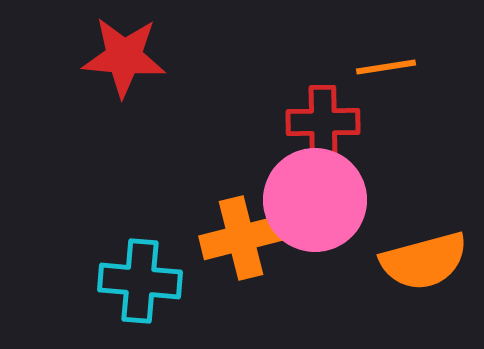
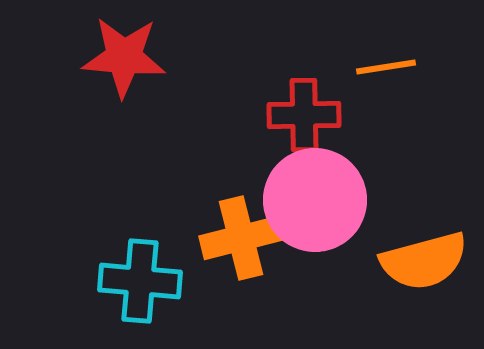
red cross: moved 19 px left, 7 px up
